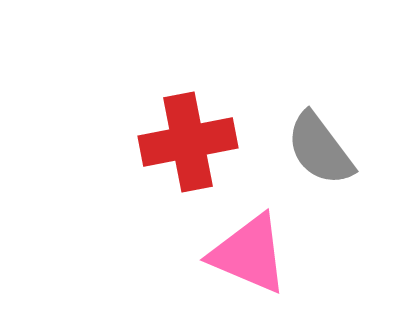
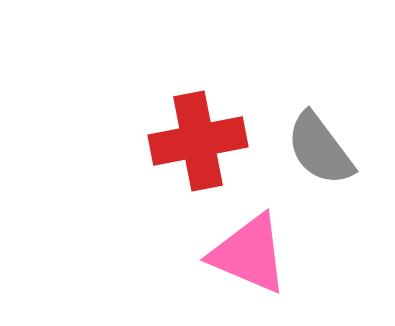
red cross: moved 10 px right, 1 px up
